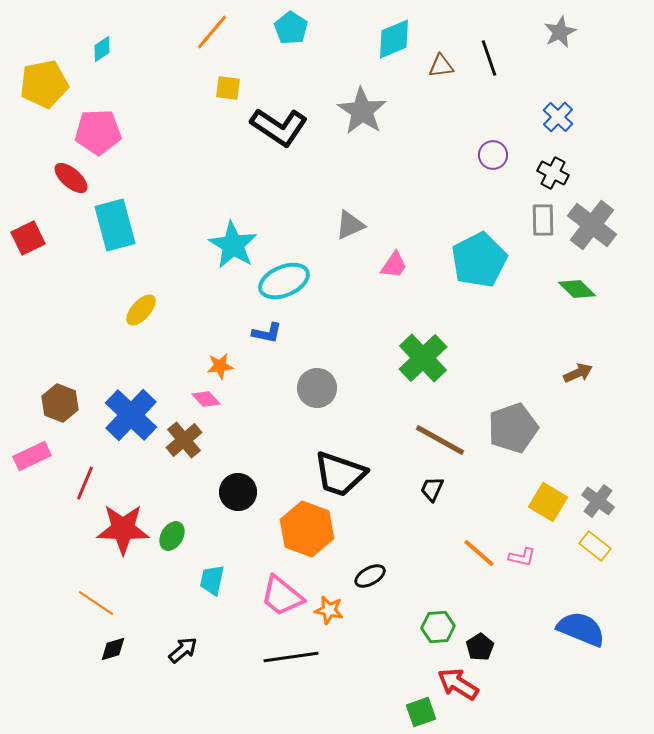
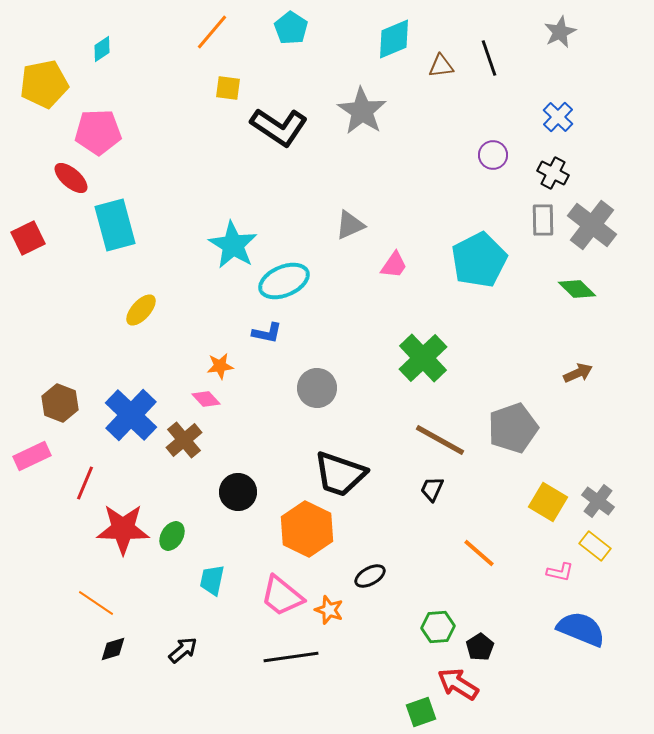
orange hexagon at (307, 529): rotated 6 degrees clockwise
pink L-shape at (522, 557): moved 38 px right, 15 px down
orange star at (329, 610): rotated 8 degrees clockwise
